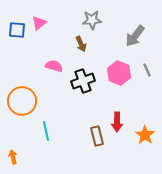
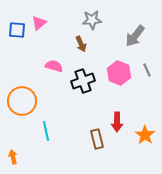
brown rectangle: moved 3 px down
